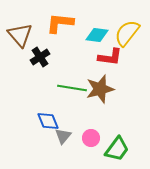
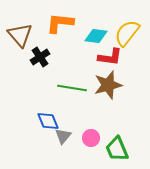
cyan diamond: moved 1 px left, 1 px down
brown star: moved 8 px right, 4 px up
green trapezoid: rotated 120 degrees clockwise
